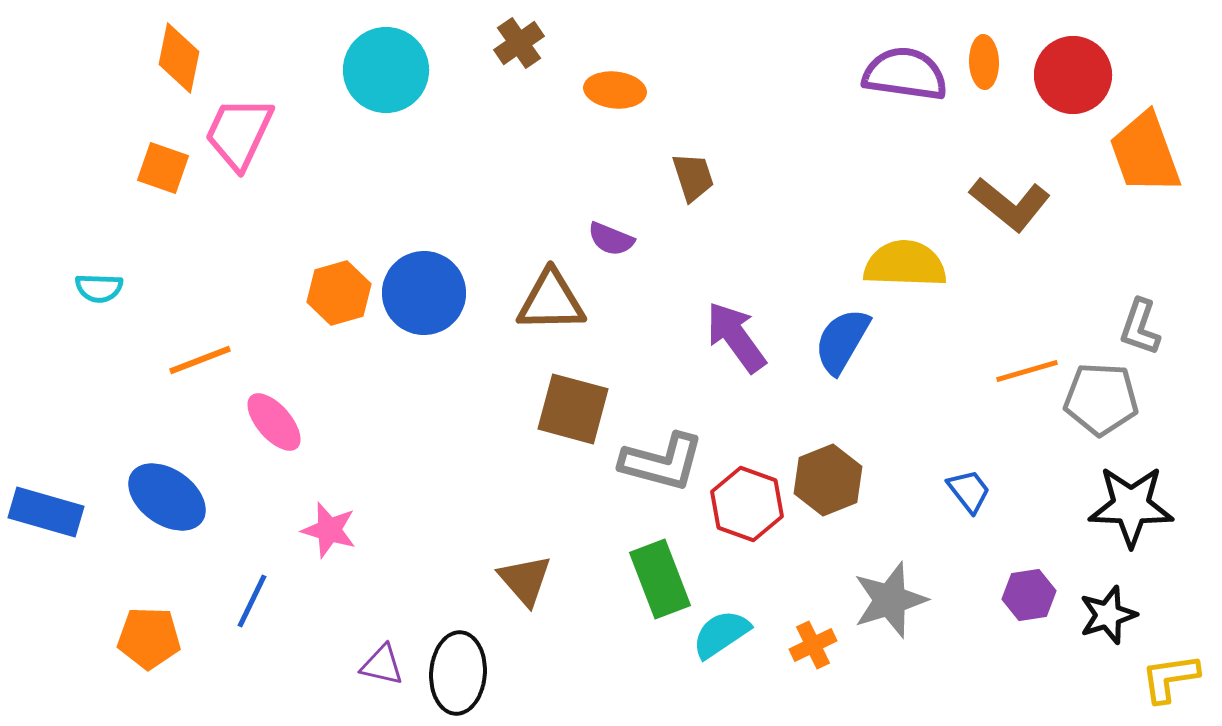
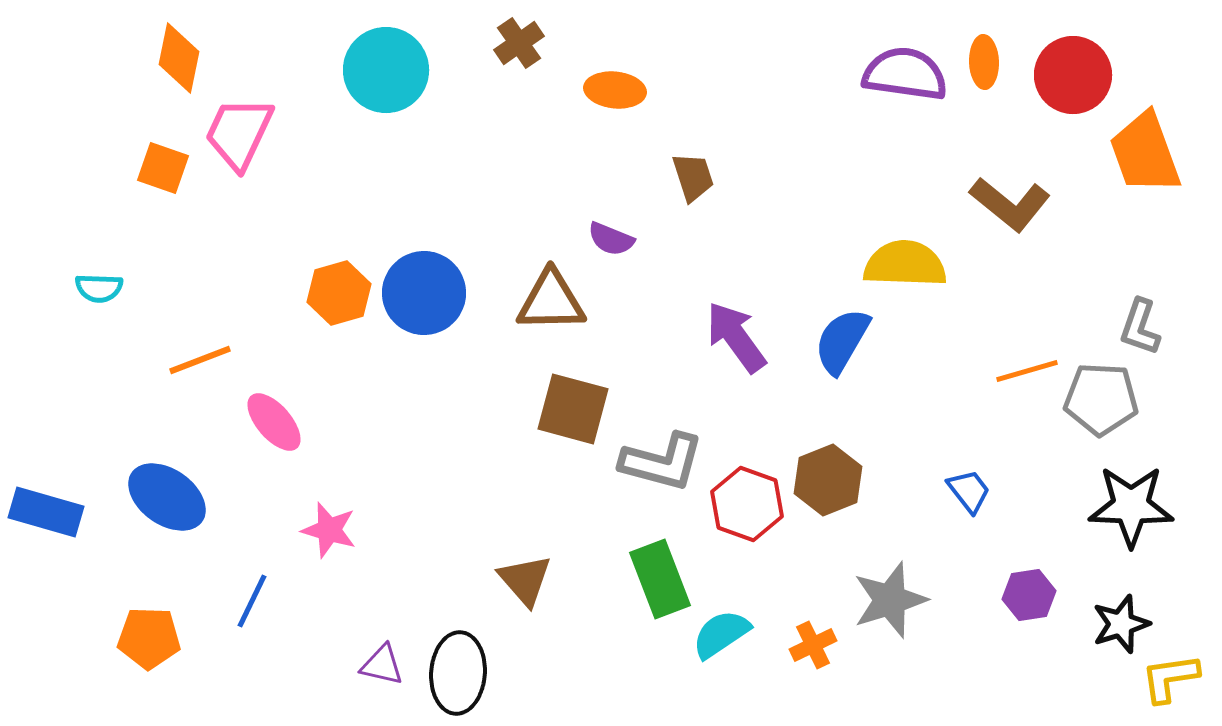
black star at (1108, 615): moved 13 px right, 9 px down
